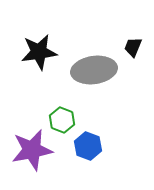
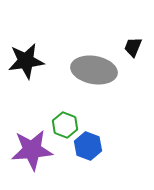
black star: moved 13 px left, 9 px down
gray ellipse: rotated 18 degrees clockwise
green hexagon: moved 3 px right, 5 px down
purple star: rotated 6 degrees clockwise
